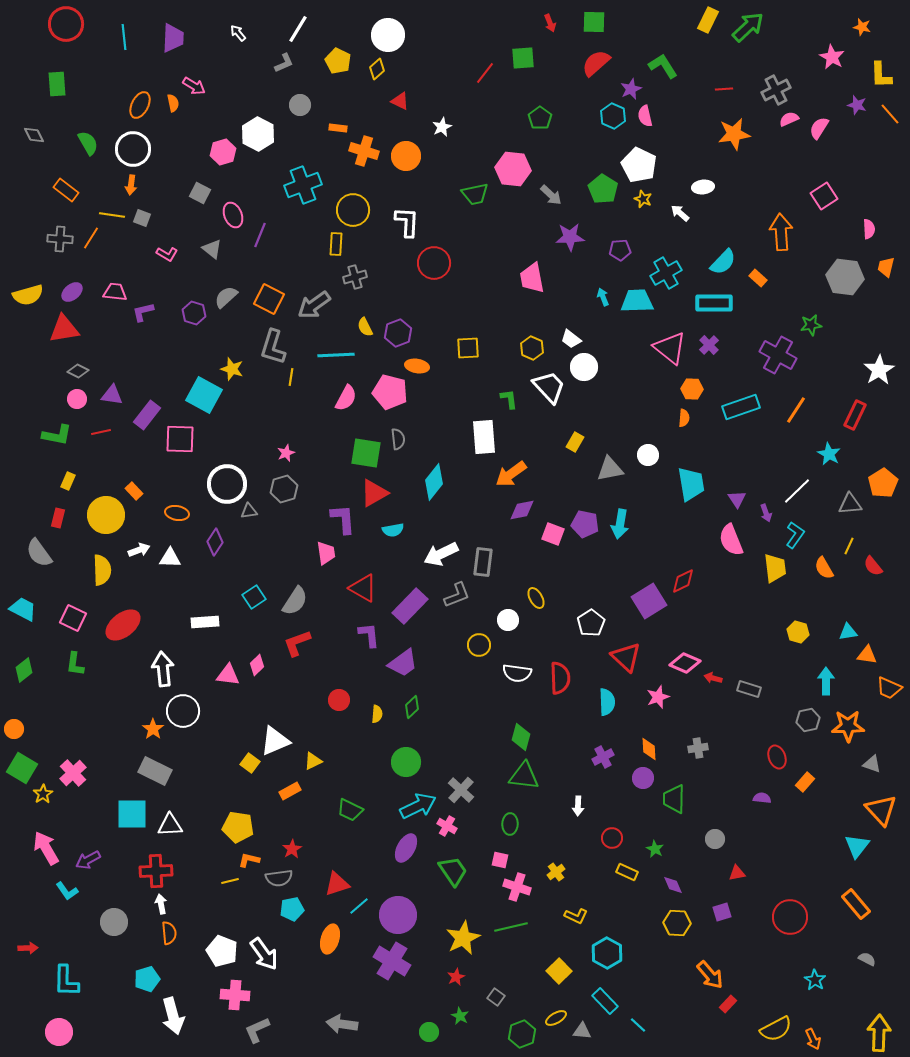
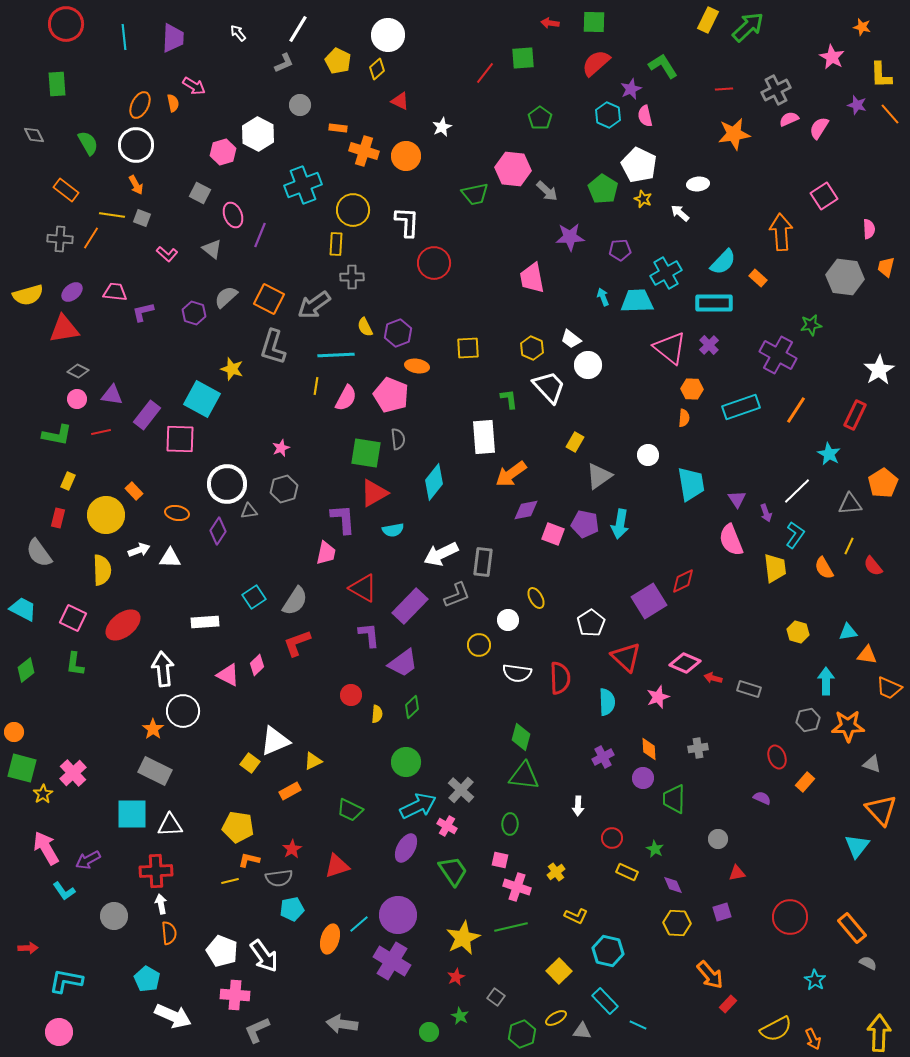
red arrow at (550, 23): rotated 120 degrees clockwise
cyan hexagon at (613, 116): moved 5 px left, 1 px up
white circle at (133, 149): moved 3 px right, 4 px up
orange arrow at (131, 185): moved 5 px right; rotated 36 degrees counterclockwise
white ellipse at (703, 187): moved 5 px left, 3 px up
gray arrow at (551, 195): moved 4 px left, 4 px up
pink L-shape at (167, 254): rotated 10 degrees clockwise
gray cross at (355, 277): moved 3 px left; rotated 15 degrees clockwise
white circle at (584, 367): moved 4 px right, 2 px up
yellow line at (291, 377): moved 25 px right, 9 px down
pink pentagon at (390, 392): moved 1 px right, 3 px down; rotated 8 degrees clockwise
cyan square at (204, 395): moved 2 px left, 4 px down
pink star at (286, 453): moved 5 px left, 5 px up
gray triangle at (610, 469): moved 11 px left, 7 px down; rotated 24 degrees counterclockwise
purple diamond at (522, 510): moved 4 px right
purple diamond at (215, 542): moved 3 px right, 11 px up
pink trapezoid at (326, 553): rotated 20 degrees clockwise
green diamond at (24, 670): moved 2 px right
pink triangle at (228, 675): rotated 20 degrees clockwise
red circle at (339, 700): moved 12 px right, 5 px up
orange circle at (14, 729): moved 3 px down
green square at (22, 768): rotated 16 degrees counterclockwise
purple semicircle at (762, 798): rotated 18 degrees clockwise
gray circle at (715, 839): moved 3 px right
red triangle at (337, 884): moved 18 px up
cyan L-shape at (67, 891): moved 3 px left
orange rectangle at (856, 904): moved 4 px left, 24 px down
cyan line at (359, 906): moved 18 px down
gray circle at (114, 922): moved 6 px up
cyan hexagon at (607, 953): moved 1 px right, 2 px up; rotated 16 degrees counterclockwise
white arrow at (264, 954): moved 2 px down
gray semicircle at (867, 959): moved 1 px right, 4 px down
cyan pentagon at (147, 979): rotated 25 degrees counterclockwise
cyan L-shape at (66, 981): rotated 100 degrees clockwise
white arrow at (173, 1016): rotated 51 degrees counterclockwise
cyan line at (638, 1025): rotated 18 degrees counterclockwise
